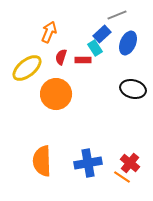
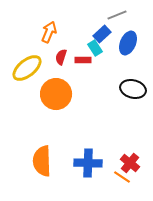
blue cross: rotated 12 degrees clockwise
